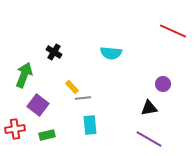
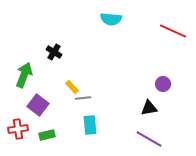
cyan semicircle: moved 34 px up
red cross: moved 3 px right
